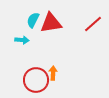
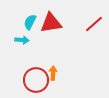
cyan semicircle: moved 3 px left, 2 px down
red line: moved 1 px right
